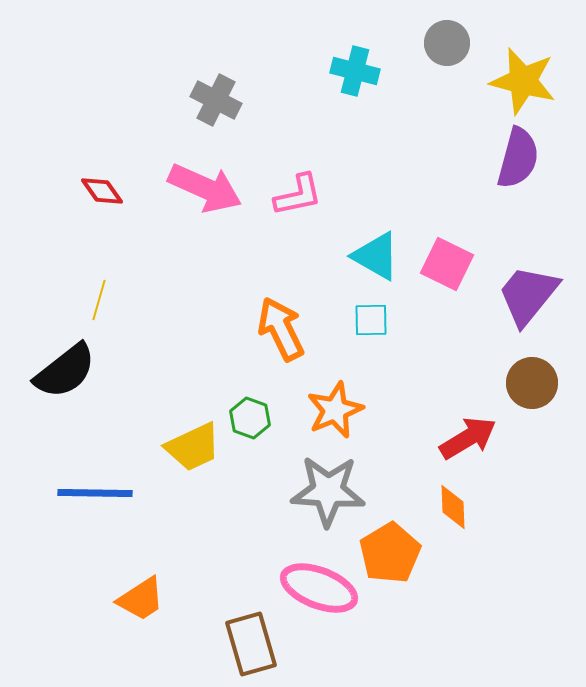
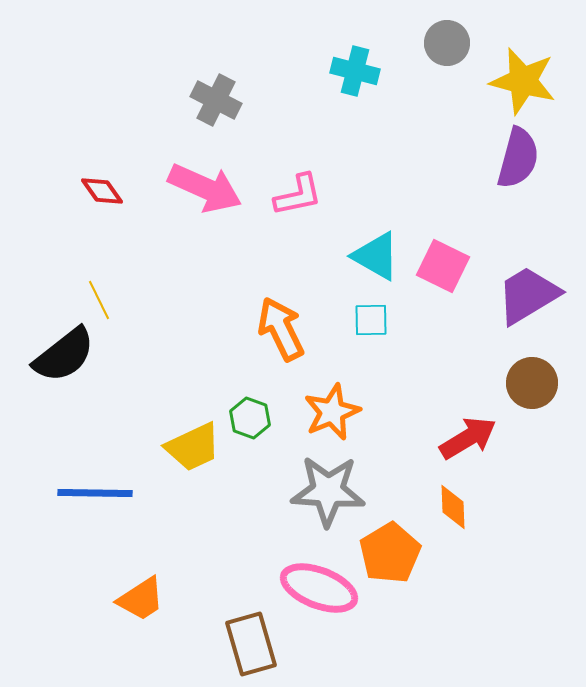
pink square: moved 4 px left, 2 px down
purple trapezoid: rotated 20 degrees clockwise
yellow line: rotated 42 degrees counterclockwise
black semicircle: moved 1 px left, 16 px up
orange star: moved 3 px left, 2 px down
